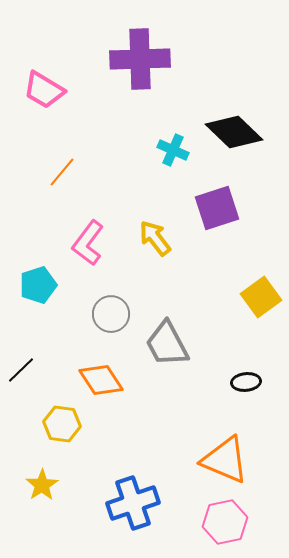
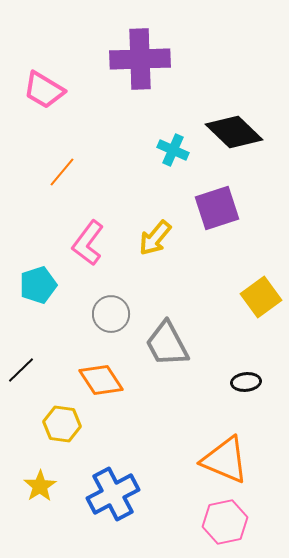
yellow arrow: rotated 102 degrees counterclockwise
yellow star: moved 2 px left, 1 px down
blue cross: moved 20 px left, 9 px up; rotated 9 degrees counterclockwise
